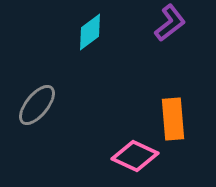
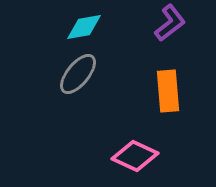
cyan diamond: moved 6 px left, 5 px up; rotated 27 degrees clockwise
gray ellipse: moved 41 px right, 31 px up
orange rectangle: moved 5 px left, 28 px up
